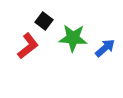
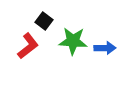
green star: moved 3 px down
blue arrow: rotated 40 degrees clockwise
